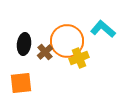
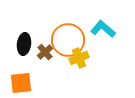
orange circle: moved 1 px right, 1 px up
